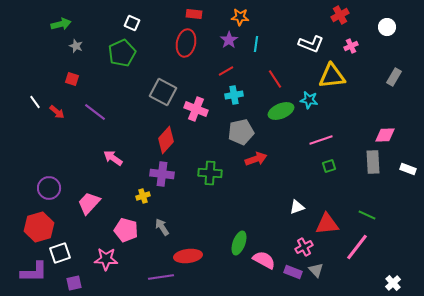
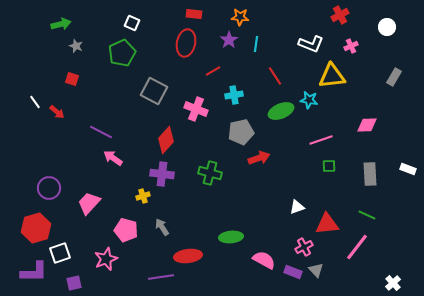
red line at (226, 71): moved 13 px left
red line at (275, 79): moved 3 px up
gray square at (163, 92): moved 9 px left, 1 px up
purple line at (95, 112): moved 6 px right, 20 px down; rotated 10 degrees counterclockwise
pink diamond at (385, 135): moved 18 px left, 10 px up
red arrow at (256, 159): moved 3 px right, 1 px up
gray rectangle at (373, 162): moved 3 px left, 12 px down
green square at (329, 166): rotated 16 degrees clockwise
green cross at (210, 173): rotated 10 degrees clockwise
red hexagon at (39, 227): moved 3 px left, 1 px down
green ellipse at (239, 243): moved 8 px left, 6 px up; rotated 65 degrees clockwise
pink star at (106, 259): rotated 25 degrees counterclockwise
